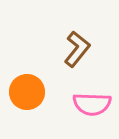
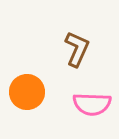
brown L-shape: rotated 15 degrees counterclockwise
